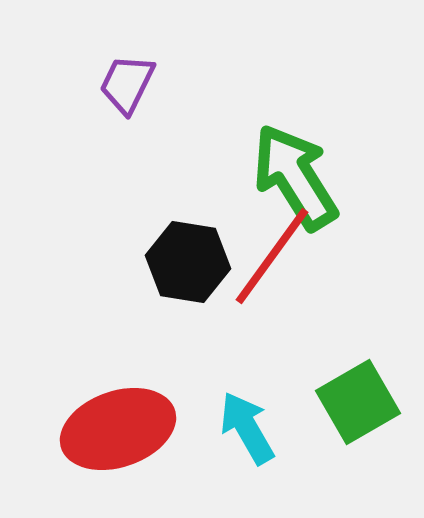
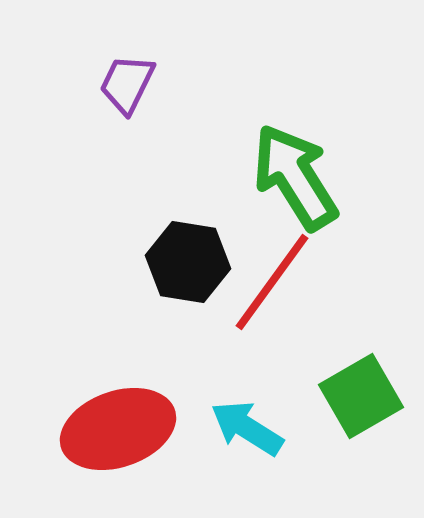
red line: moved 26 px down
green square: moved 3 px right, 6 px up
cyan arrow: rotated 28 degrees counterclockwise
